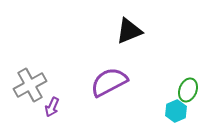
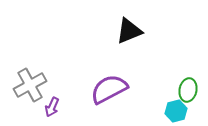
purple semicircle: moved 7 px down
green ellipse: rotated 10 degrees counterclockwise
cyan hexagon: rotated 10 degrees clockwise
